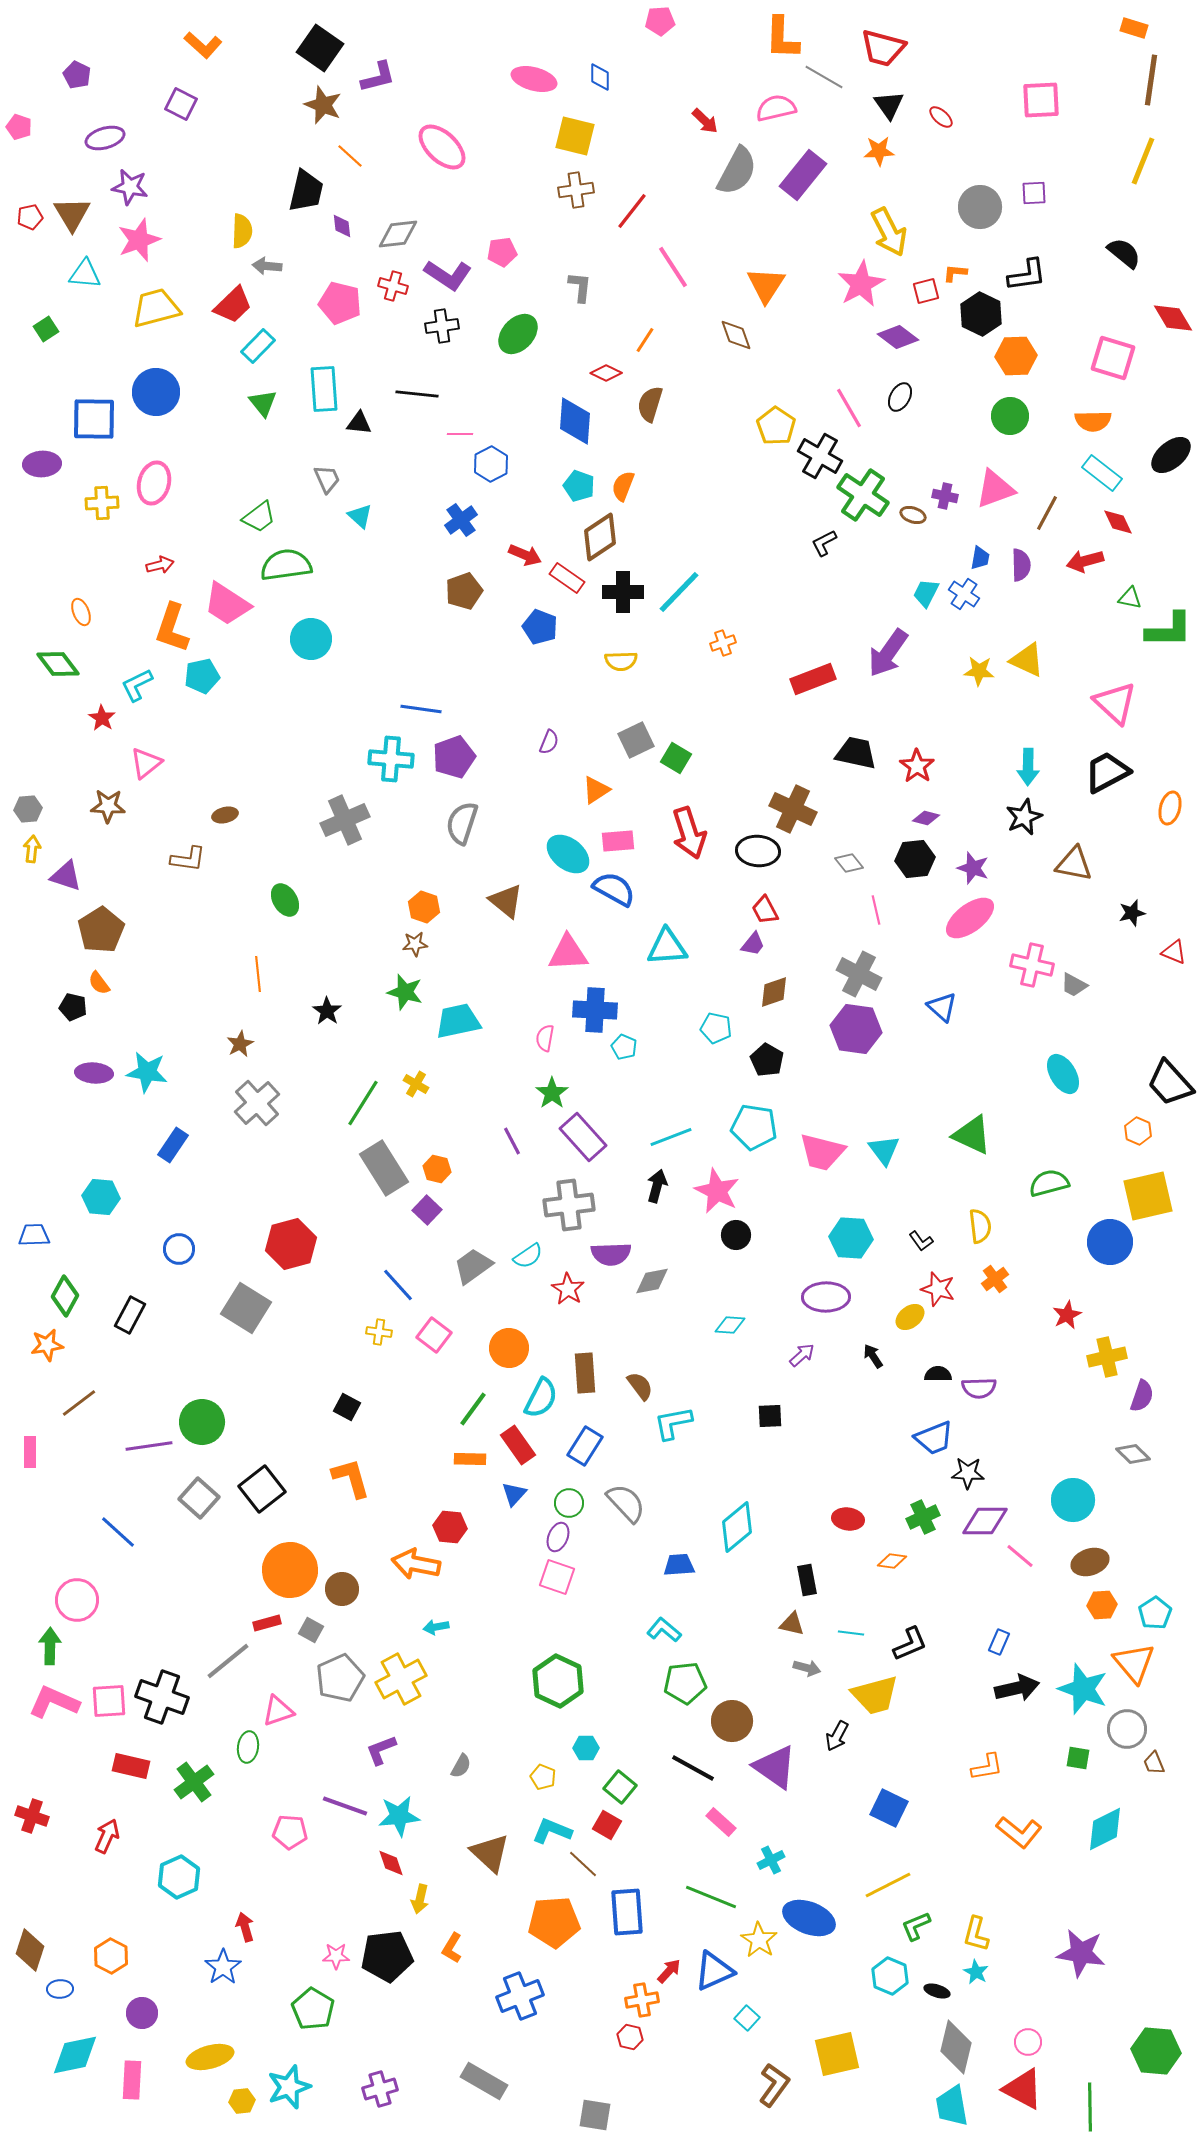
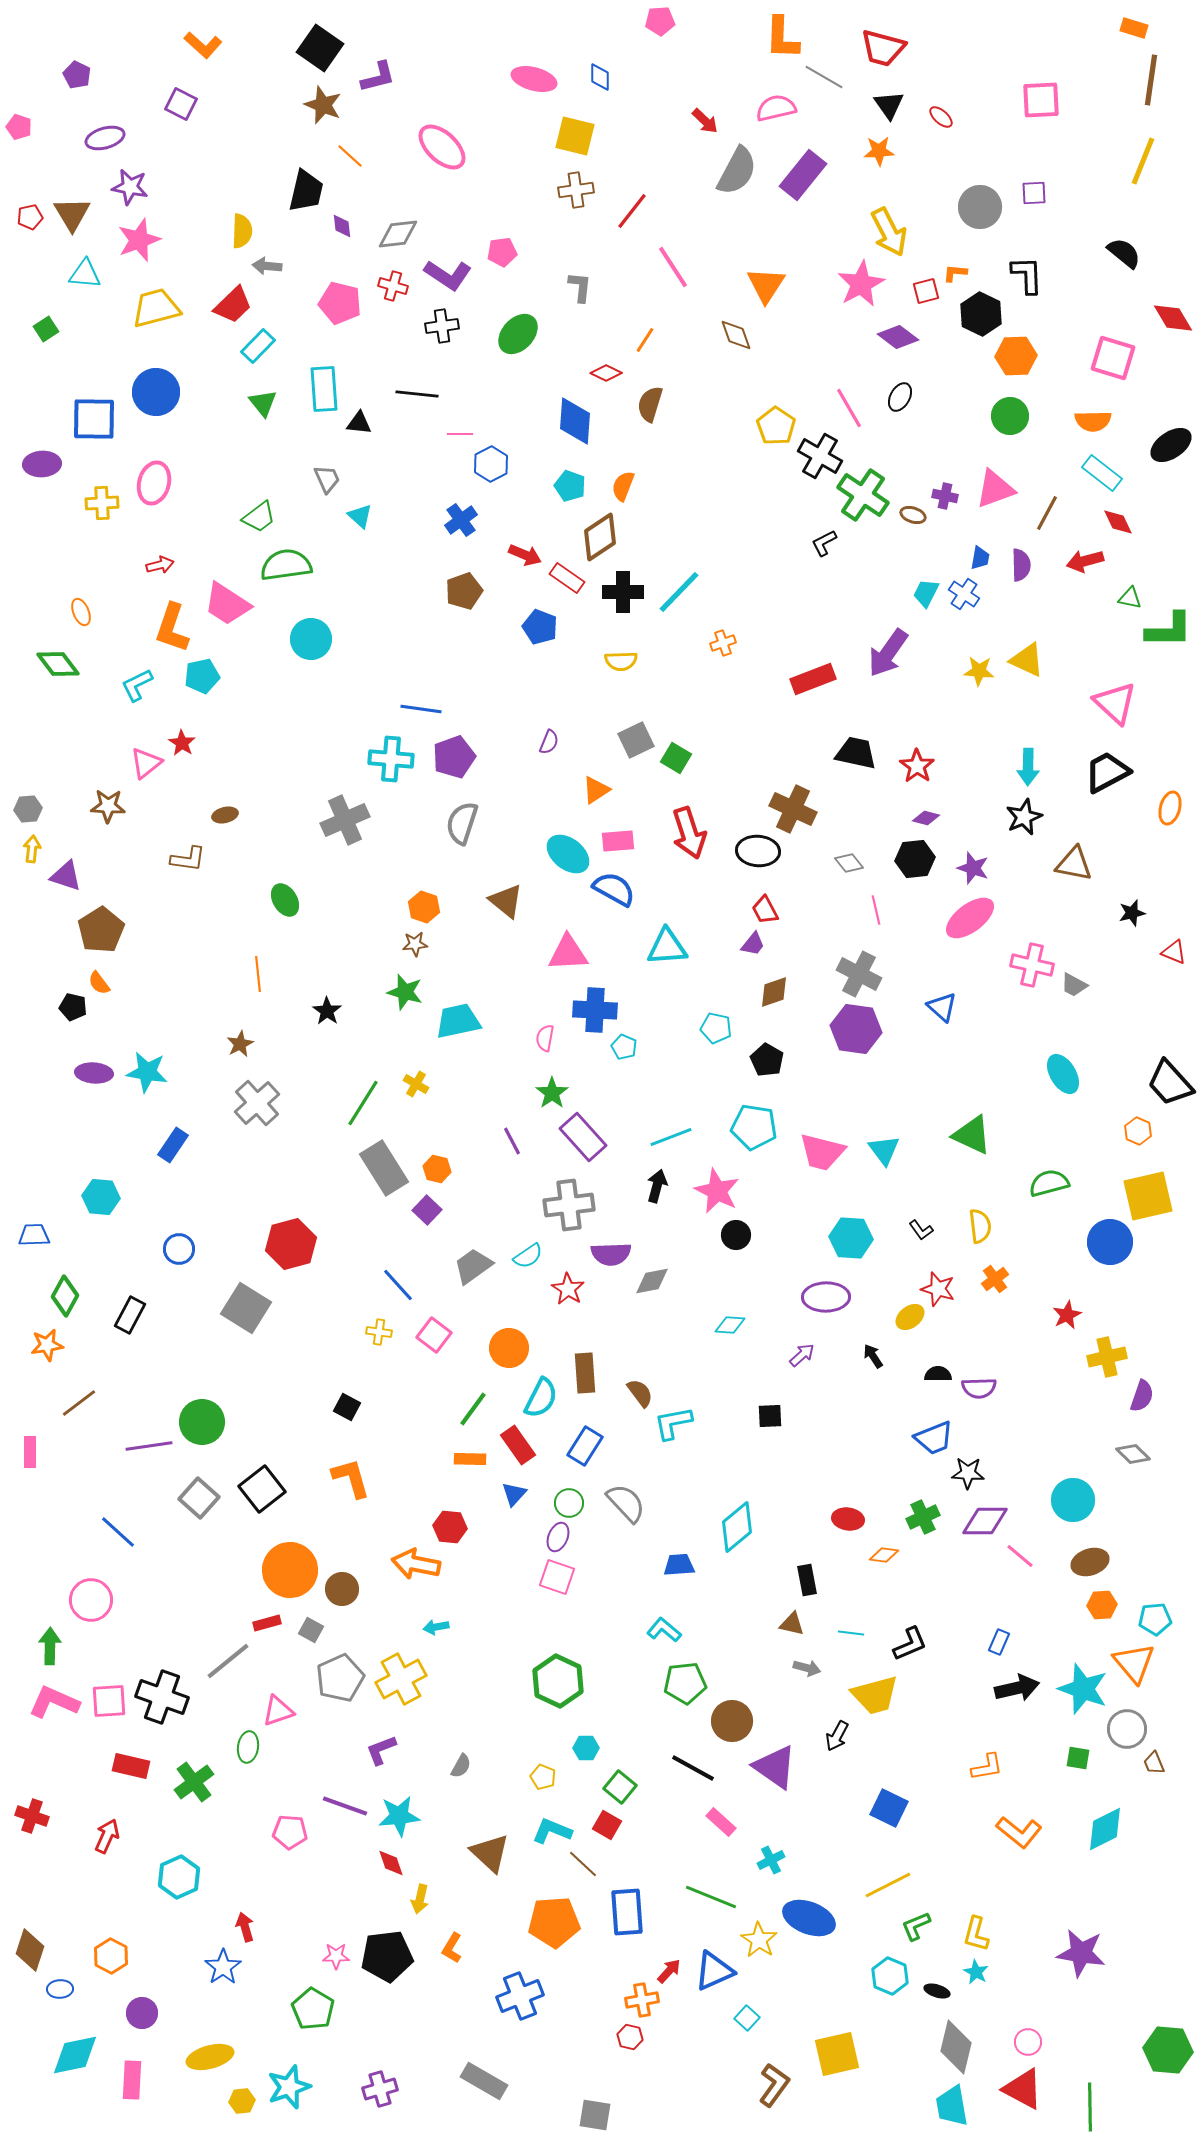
black L-shape at (1027, 275): rotated 84 degrees counterclockwise
black ellipse at (1171, 455): moved 10 px up; rotated 6 degrees clockwise
cyan pentagon at (579, 486): moved 9 px left
red star at (102, 718): moved 80 px right, 25 px down
black L-shape at (921, 1241): moved 11 px up
brown semicircle at (640, 1386): moved 7 px down
orange diamond at (892, 1561): moved 8 px left, 6 px up
pink circle at (77, 1600): moved 14 px right
cyan pentagon at (1155, 1613): moved 6 px down; rotated 28 degrees clockwise
green hexagon at (1156, 2051): moved 12 px right, 1 px up
